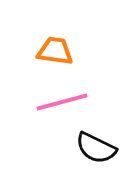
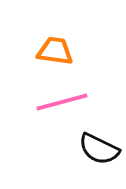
black semicircle: moved 3 px right, 1 px down
